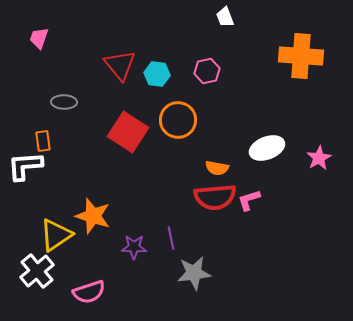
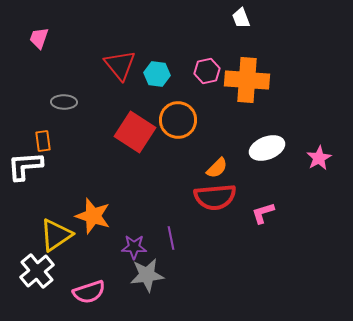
white trapezoid: moved 16 px right, 1 px down
orange cross: moved 54 px left, 24 px down
red square: moved 7 px right
orange semicircle: rotated 55 degrees counterclockwise
pink L-shape: moved 14 px right, 13 px down
gray star: moved 47 px left, 2 px down
